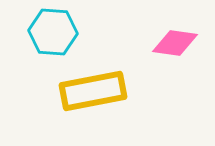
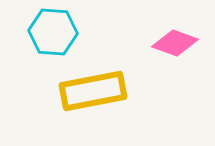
pink diamond: rotated 12 degrees clockwise
